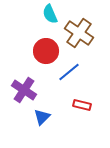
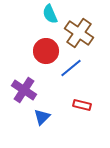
blue line: moved 2 px right, 4 px up
